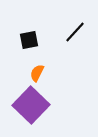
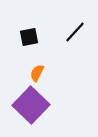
black square: moved 3 px up
